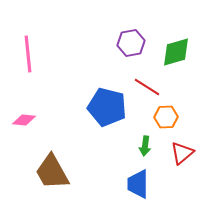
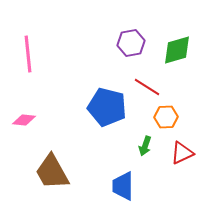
green diamond: moved 1 px right, 2 px up
green arrow: rotated 12 degrees clockwise
red triangle: rotated 15 degrees clockwise
blue trapezoid: moved 15 px left, 2 px down
